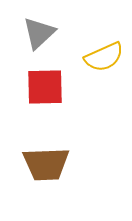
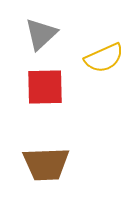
gray triangle: moved 2 px right, 1 px down
yellow semicircle: moved 1 px down
